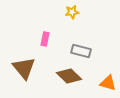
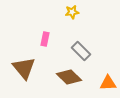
gray rectangle: rotated 30 degrees clockwise
brown diamond: moved 1 px down
orange triangle: rotated 18 degrees counterclockwise
